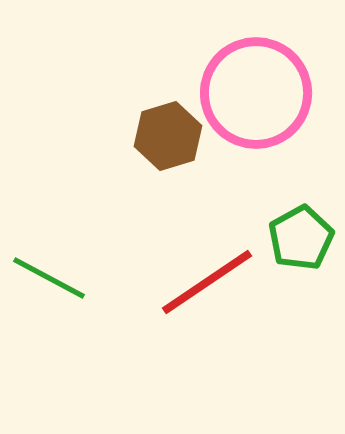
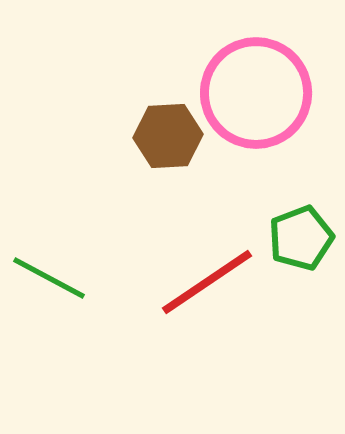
brown hexagon: rotated 14 degrees clockwise
green pentagon: rotated 8 degrees clockwise
